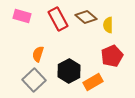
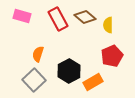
brown diamond: moved 1 px left
